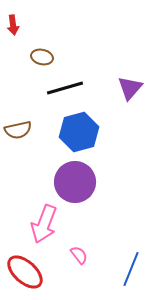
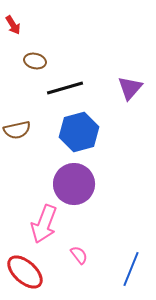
red arrow: rotated 24 degrees counterclockwise
brown ellipse: moved 7 px left, 4 px down
brown semicircle: moved 1 px left
purple circle: moved 1 px left, 2 px down
